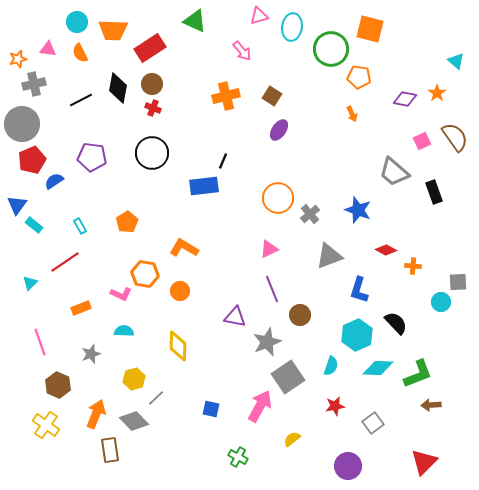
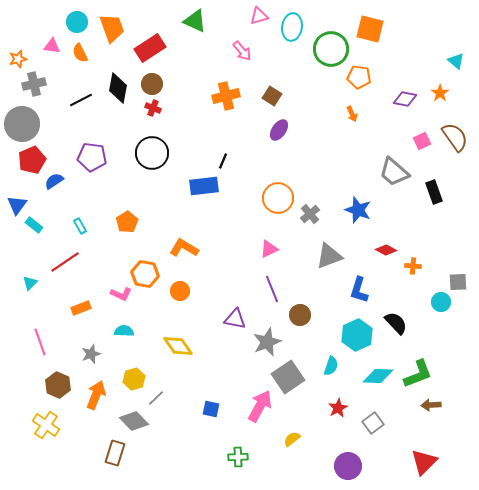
orange trapezoid at (113, 30): moved 1 px left, 2 px up; rotated 112 degrees counterclockwise
pink triangle at (48, 49): moved 4 px right, 3 px up
orange star at (437, 93): moved 3 px right
purple triangle at (235, 317): moved 2 px down
yellow diamond at (178, 346): rotated 36 degrees counterclockwise
cyan diamond at (378, 368): moved 8 px down
red star at (335, 406): moved 3 px right, 2 px down; rotated 18 degrees counterclockwise
orange arrow at (96, 414): moved 19 px up
brown rectangle at (110, 450): moved 5 px right, 3 px down; rotated 25 degrees clockwise
green cross at (238, 457): rotated 30 degrees counterclockwise
